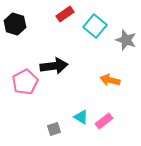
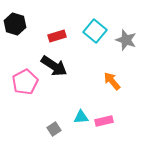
red rectangle: moved 8 px left, 22 px down; rotated 18 degrees clockwise
cyan square: moved 5 px down
black arrow: rotated 40 degrees clockwise
orange arrow: moved 2 px right, 1 px down; rotated 36 degrees clockwise
cyan triangle: rotated 35 degrees counterclockwise
pink rectangle: rotated 24 degrees clockwise
gray square: rotated 16 degrees counterclockwise
